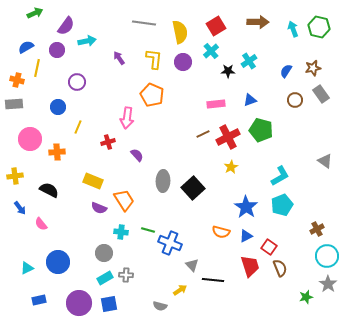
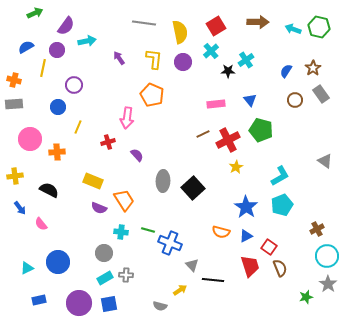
cyan arrow at (293, 29): rotated 49 degrees counterclockwise
cyan cross at (249, 61): moved 3 px left, 1 px up
yellow line at (37, 68): moved 6 px right
brown star at (313, 68): rotated 21 degrees counterclockwise
orange cross at (17, 80): moved 3 px left
purple circle at (77, 82): moved 3 px left, 3 px down
blue triangle at (250, 100): rotated 48 degrees counterclockwise
red cross at (228, 137): moved 3 px down
yellow star at (231, 167): moved 5 px right
